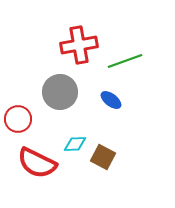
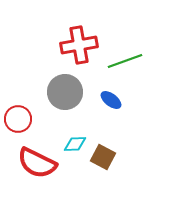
gray circle: moved 5 px right
